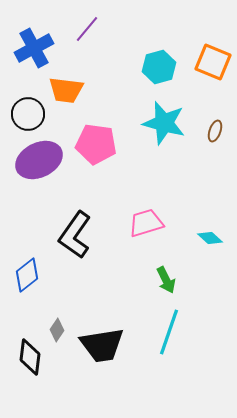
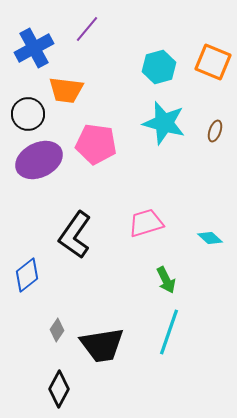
black diamond: moved 29 px right, 32 px down; rotated 21 degrees clockwise
